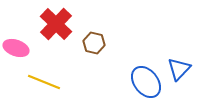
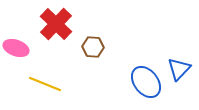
brown hexagon: moved 1 px left, 4 px down; rotated 10 degrees counterclockwise
yellow line: moved 1 px right, 2 px down
